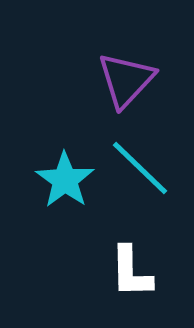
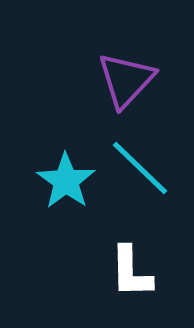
cyan star: moved 1 px right, 1 px down
